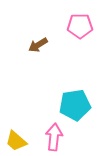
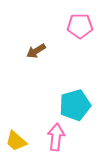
brown arrow: moved 2 px left, 6 px down
cyan pentagon: rotated 8 degrees counterclockwise
pink arrow: moved 2 px right
